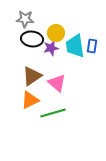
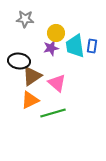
black ellipse: moved 13 px left, 22 px down
